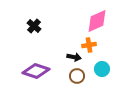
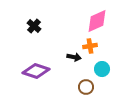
orange cross: moved 1 px right, 1 px down
brown circle: moved 9 px right, 11 px down
